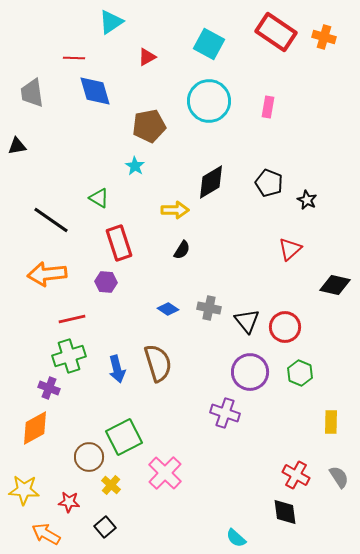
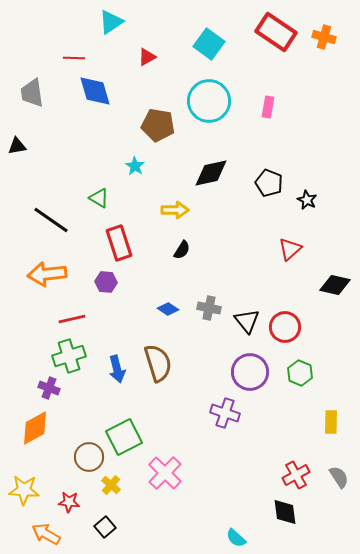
cyan square at (209, 44): rotated 8 degrees clockwise
brown pentagon at (149, 126): moved 9 px right, 1 px up; rotated 20 degrees clockwise
black diamond at (211, 182): moved 9 px up; rotated 18 degrees clockwise
red cross at (296, 475): rotated 32 degrees clockwise
